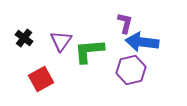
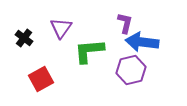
purple triangle: moved 13 px up
